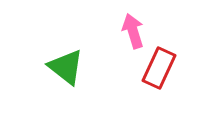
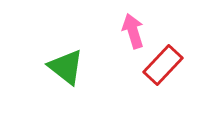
red rectangle: moved 4 px right, 3 px up; rotated 18 degrees clockwise
